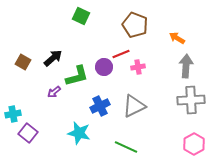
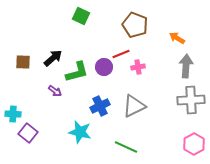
brown square: rotated 28 degrees counterclockwise
green L-shape: moved 4 px up
purple arrow: moved 1 px right, 1 px up; rotated 104 degrees counterclockwise
cyan cross: rotated 14 degrees clockwise
cyan star: moved 1 px right, 1 px up
